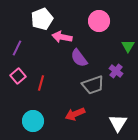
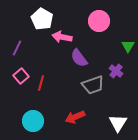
white pentagon: rotated 20 degrees counterclockwise
pink square: moved 3 px right
red arrow: moved 3 px down
